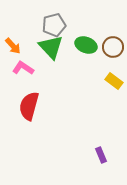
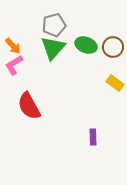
green triangle: moved 2 px right, 1 px down; rotated 24 degrees clockwise
pink L-shape: moved 9 px left, 3 px up; rotated 65 degrees counterclockwise
yellow rectangle: moved 1 px right, 2 px down
red semicircle: rotated 44 degrees counterclockwise
purple rectangle: moved 8 px left, 18 px up; rotated 21 degrees clockwise
